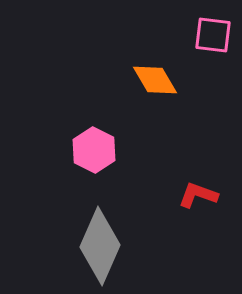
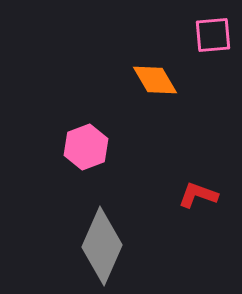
pink square: rotated 12 degrees counterclockwise
pink hexagon: moved 8 px left, 3 px up; rotated 12 degrees clockwise
gray diamond: moved 2 px right
